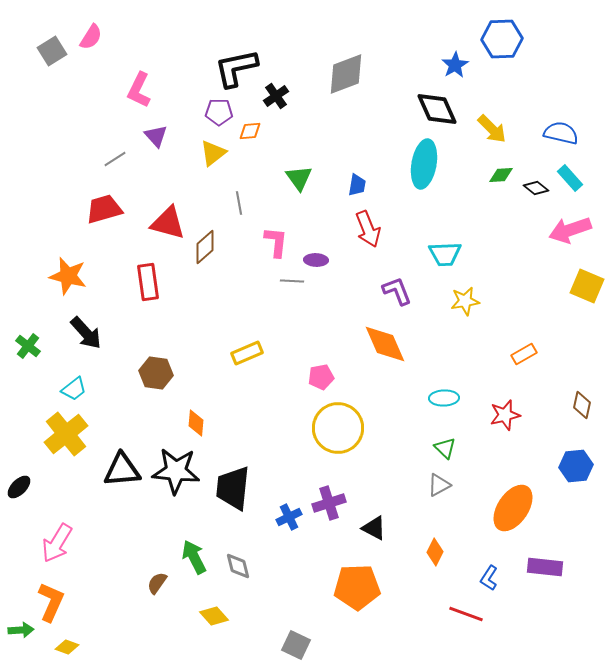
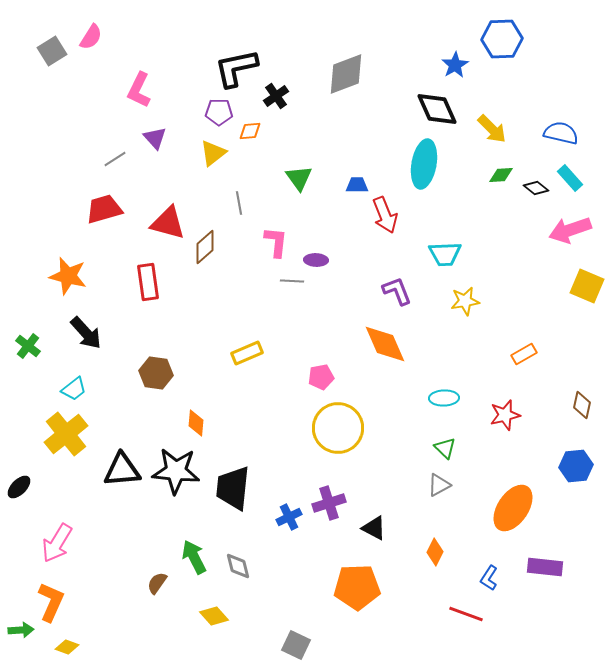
purple triangle at (156, 136): moved 1 px left, 2 px down
blue trapezoid at (357, 185): rotated 100 degrees counterclockwise
red arrow at (368, 229): moved 17 px right, 14 px up
